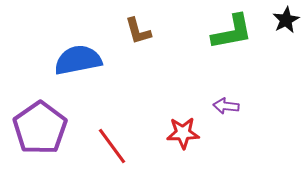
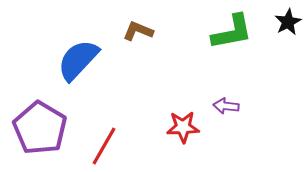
black star: moved 2 px right, 2 px down
brown L-shape: rotated 128 degrees clockwise
blue semicircle: rotated 36 degrees counterclockwise
purple pentagon: rotated 6 degrees counterclockwise
red star: moved 6 px up
red line: moved 8 px left; rotated 66 degrees clockwise
